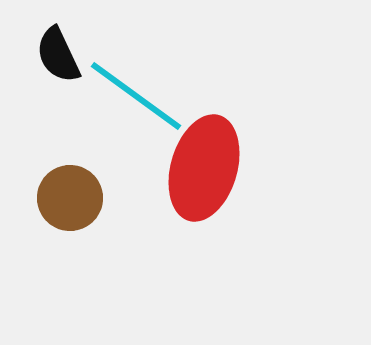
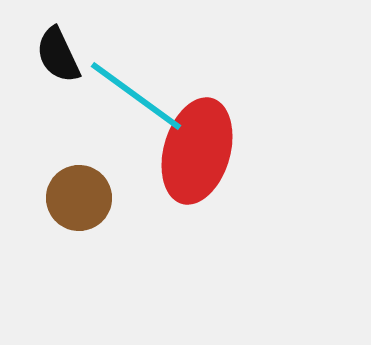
red ellipse: moved 7 px left, 17 px up
brown circle: moved 9 px right
